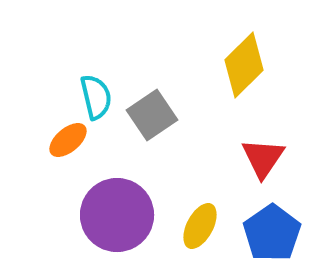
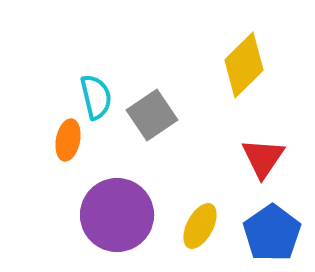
orange ellipse: rotated 39 degrees counterclockwise
